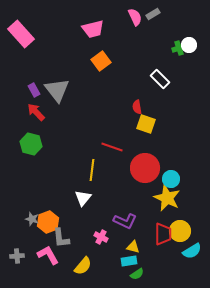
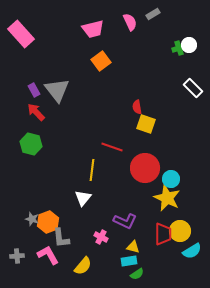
pink semicircle: moved 5 px left, 5 px down
white rectangle: moved 33 px right, 9 px down
